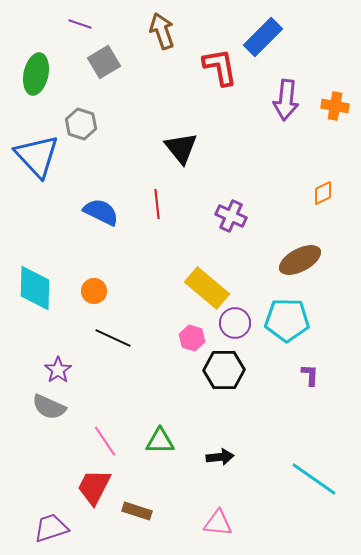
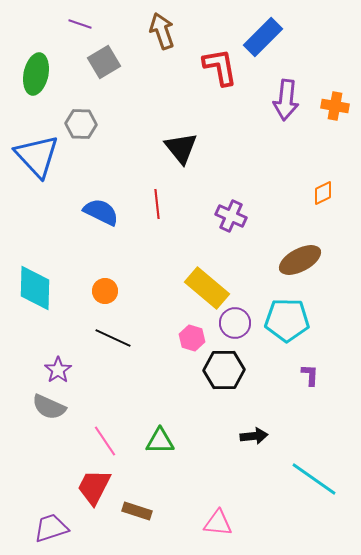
gray hexagon: rotated 16 degrees counterclockwise
orange circle: moved 11 px right
black arrow: moved 34 px right, 21 px up
